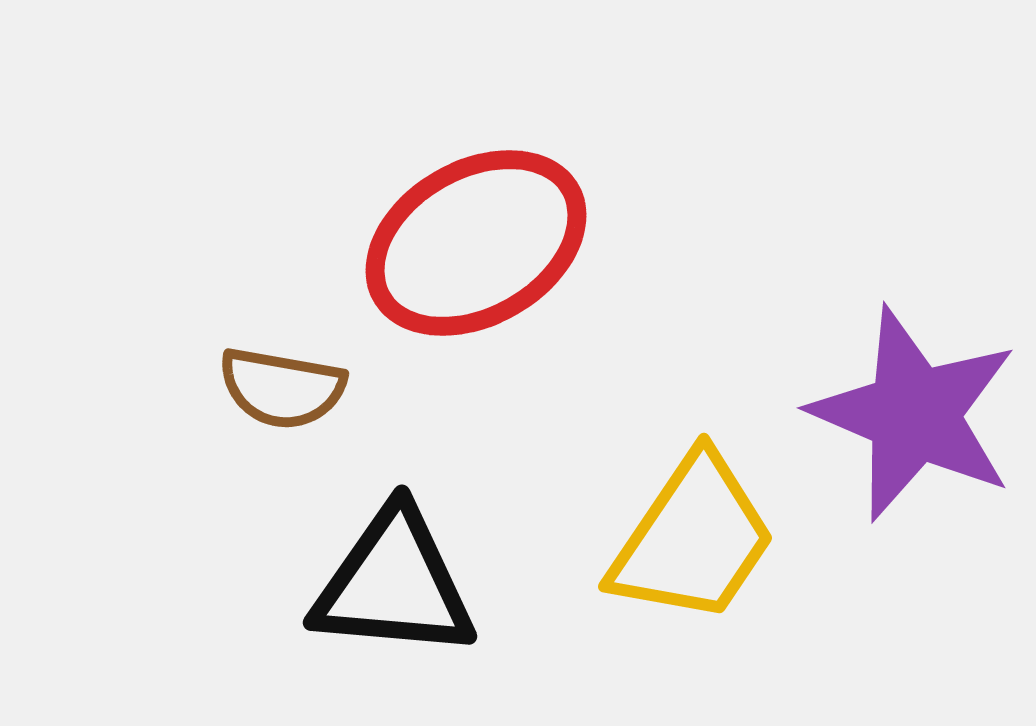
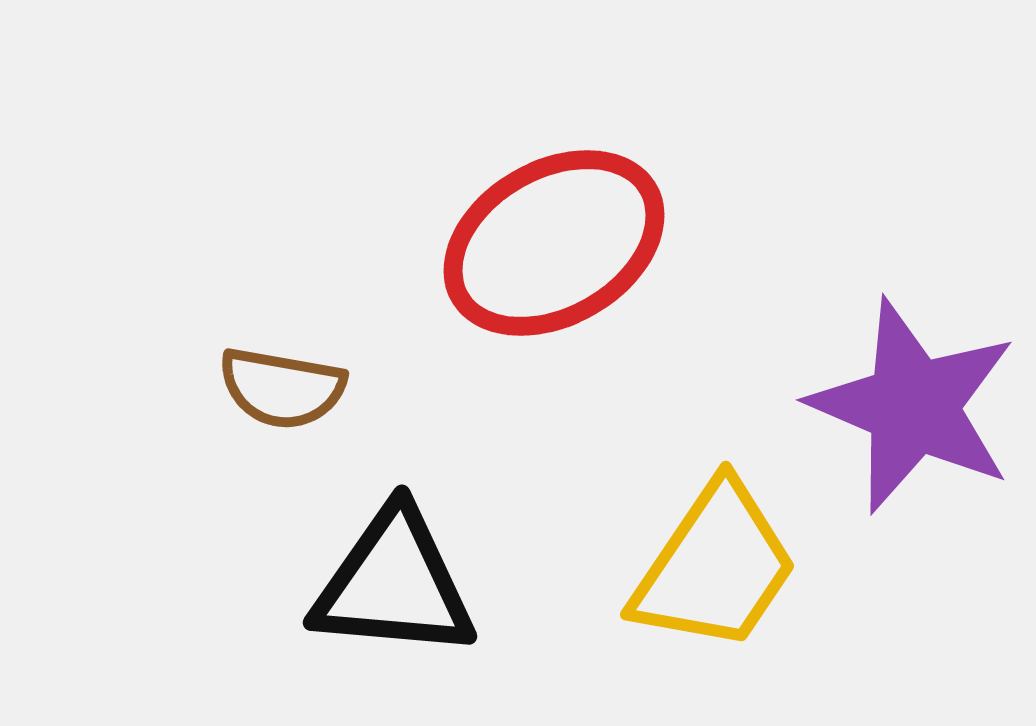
red ellipse: moved 78 px right
purple star: moved 1 px left, 8 px up
yellow trapezoid: moved 22 px right, 28 px down
